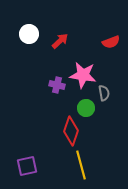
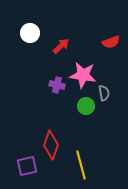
white circle: moved 1 px right, 1 px up
red arrow: moved 1 px right, 5 px down
green circle: moved 2 px up
red diamond: moved 20 px left, 14 px down
